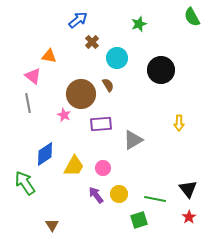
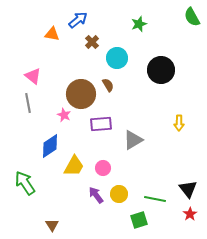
orange triangle: moved 3 px right, 22 px up
blue diamond: moved 5 px right, 8 px up
red star: moved 1 px right, 3 px up
